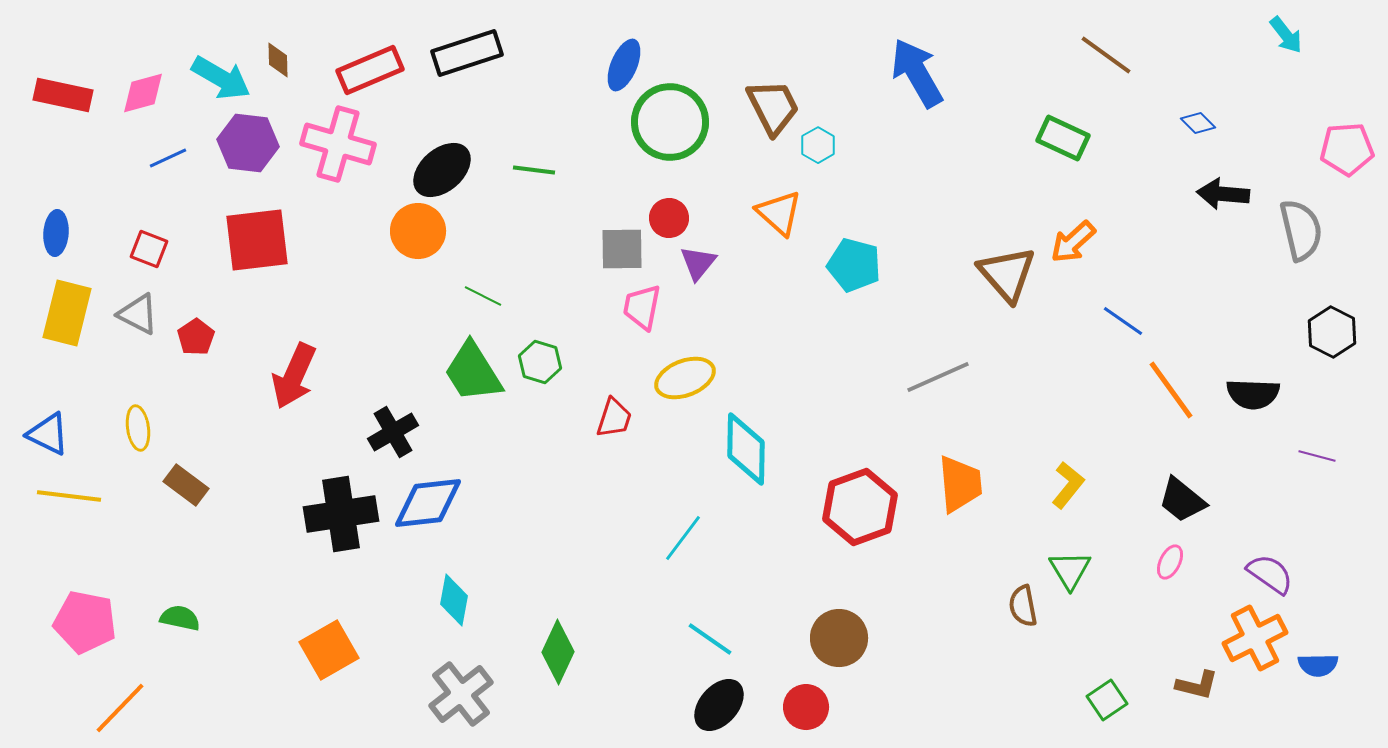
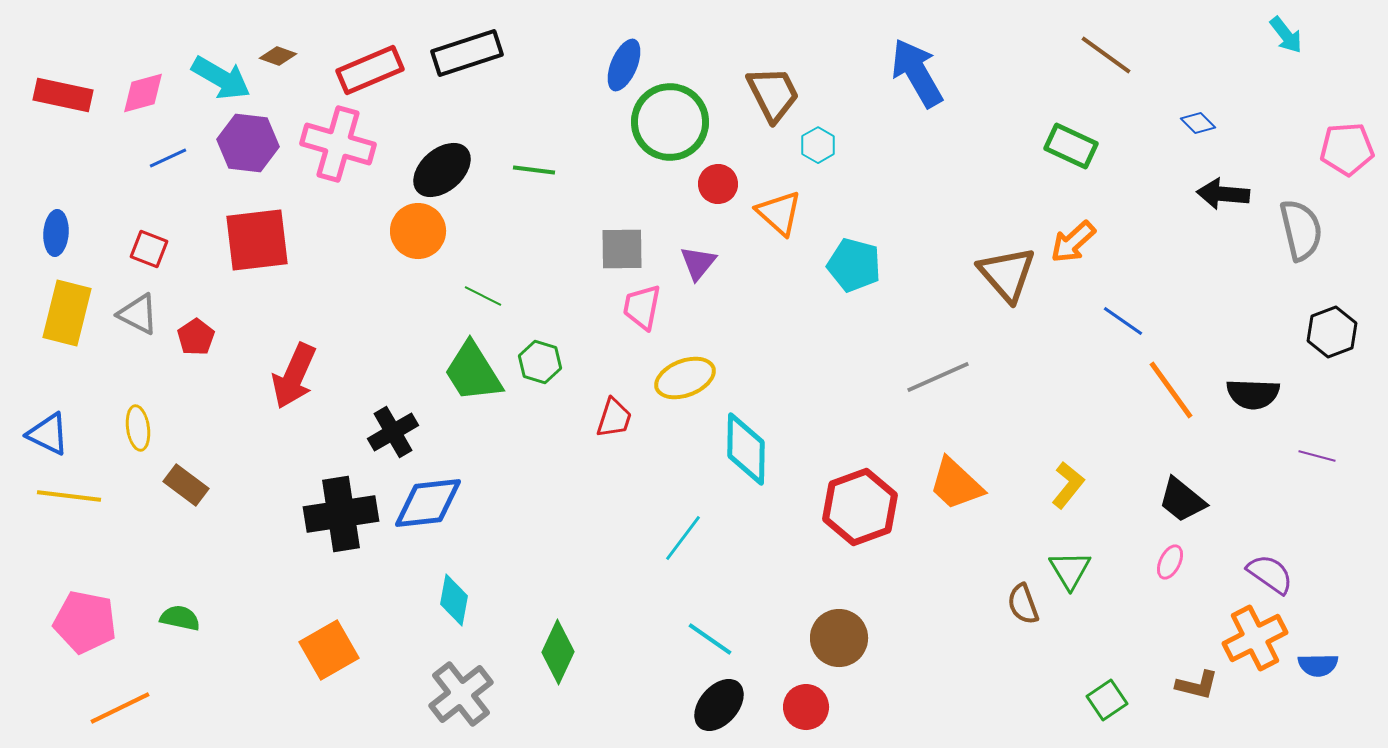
brown diamond at (278, 60): moved 4 px up; rotated 69 degrees counterclockwise
brown trapezoid at (773, 107): moved 13 px up
green rectangle at (1063, 138): moved 8 px right, 8 px down
red circle at (669, 218): moved 49 px right, 34 px up
black hexagon at (1332, 332): rotated 12 degrees clockwise
orange trapezoid at (960, 484): moved 4 px left; rotated 138 degrees clockwise
brown semicircle at (1023, 606): moved 2 px up; rotated 9 degrees counterclockwise
orange line at (120, 708): rotated 20 degrees clockwise
